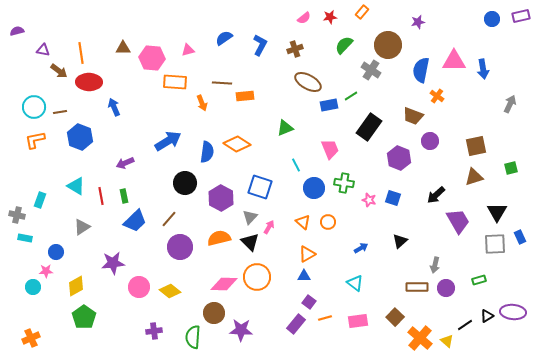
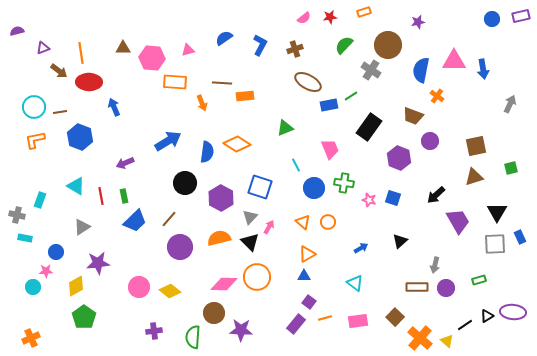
orange rectangle at (362, 12): moved 2 px right; rotated 32 degrees clockwise
purple triangle at (43, 50): moved 2 px up; rotated 32 degrees counterclockwise
purple star at (113, 263): moved 15 px left
